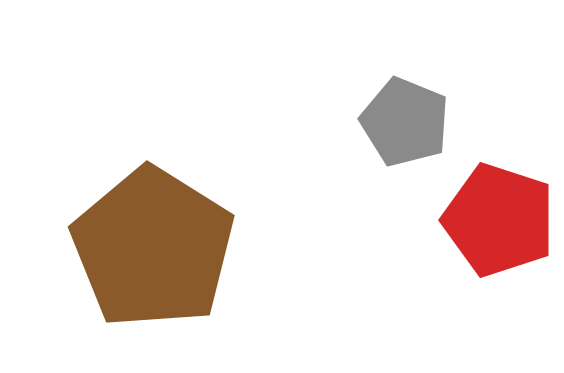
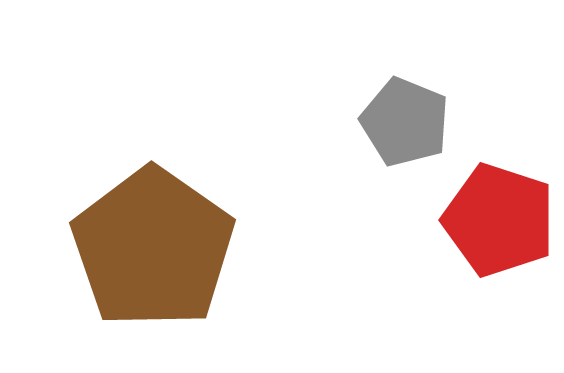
brown pentagon: rotated 3 degrees clockwise
